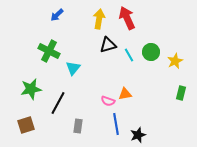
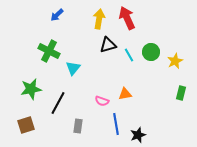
pink semicircle: moved 6 px left
